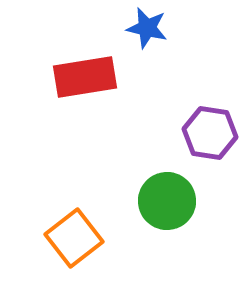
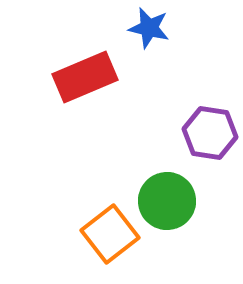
blue star: moved 2 px right
red rectangle: rotated 14 degrees counterclockwise
orange square: moved 36 px right, 4 px up
